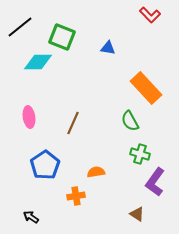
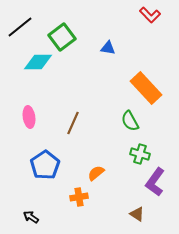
green square: rotated 32 degrees clockwise
orange semicircle: moved 1 px down; rotated 30 degrees counterclockwise
orange cross: moved 3 px right, 1 px down
